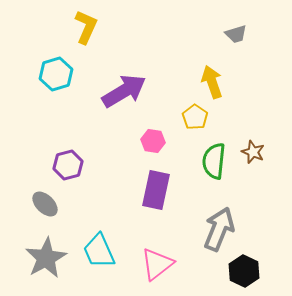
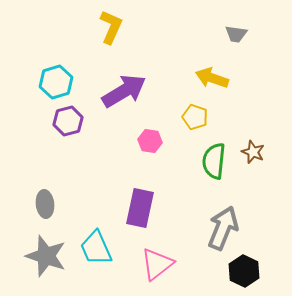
yellow L-shape: moved 25 px right
gray trapezoid: rotated 25 degrees clockwise
cyan hexagon: moved 8 px down
yellow arrow: moved 4 px up; rotated 52 degrees counterclockwise
yellow pentagon: rotated 15 degrees counterclockwise
pink hexagon: moved 3 px left
purple hexagon: moved 44 px up
purple rectangle: moved 16 px left, 18 px down
gray ellipse: rotated 40 degrees clockwise
gray arrow: moved 4 px right, 1 px up
cyan trapezoid: moved 3 px left, 3 px up
gray star: moved 2 px up; rotated 24 degrees counterclockwise
